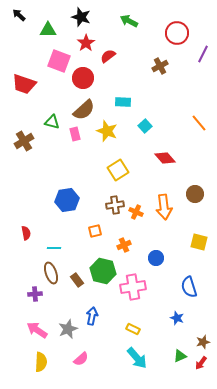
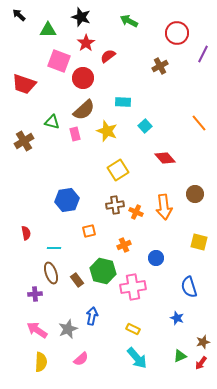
orange square at (95, 231): moved 6 px left
